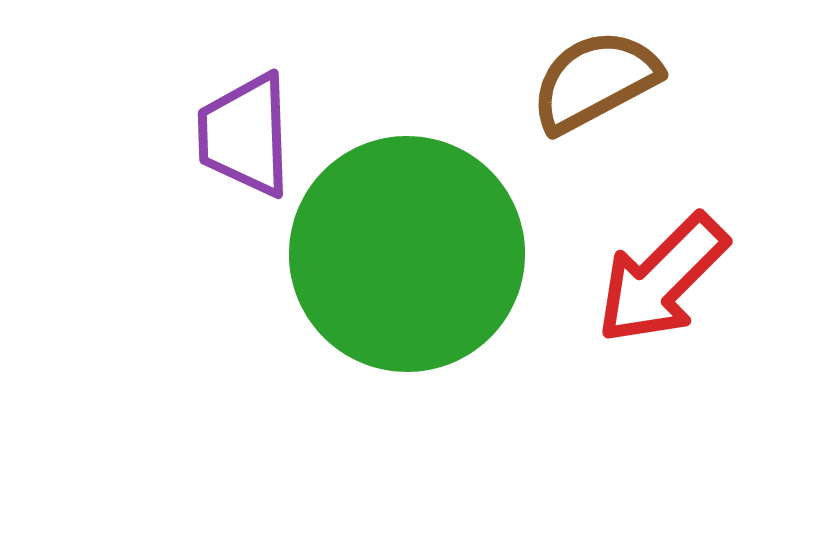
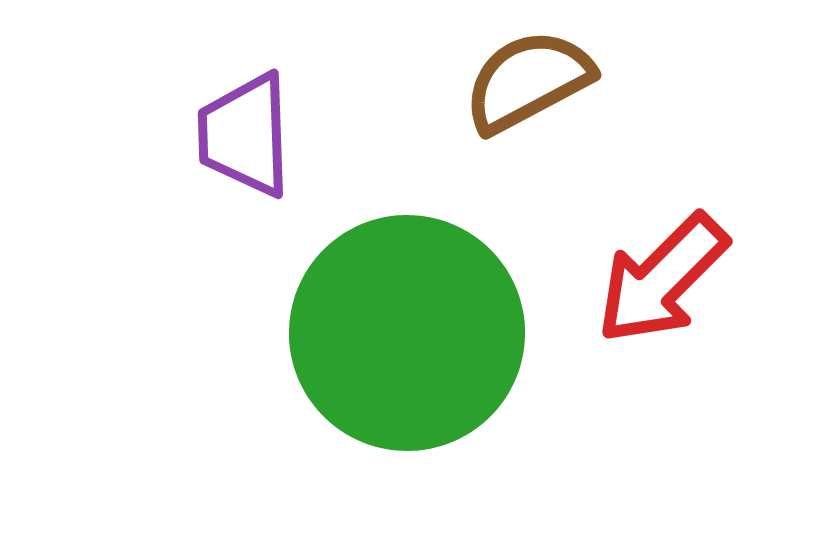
brown semicircle: moved 67 px left
green circle: moved 79 px down
